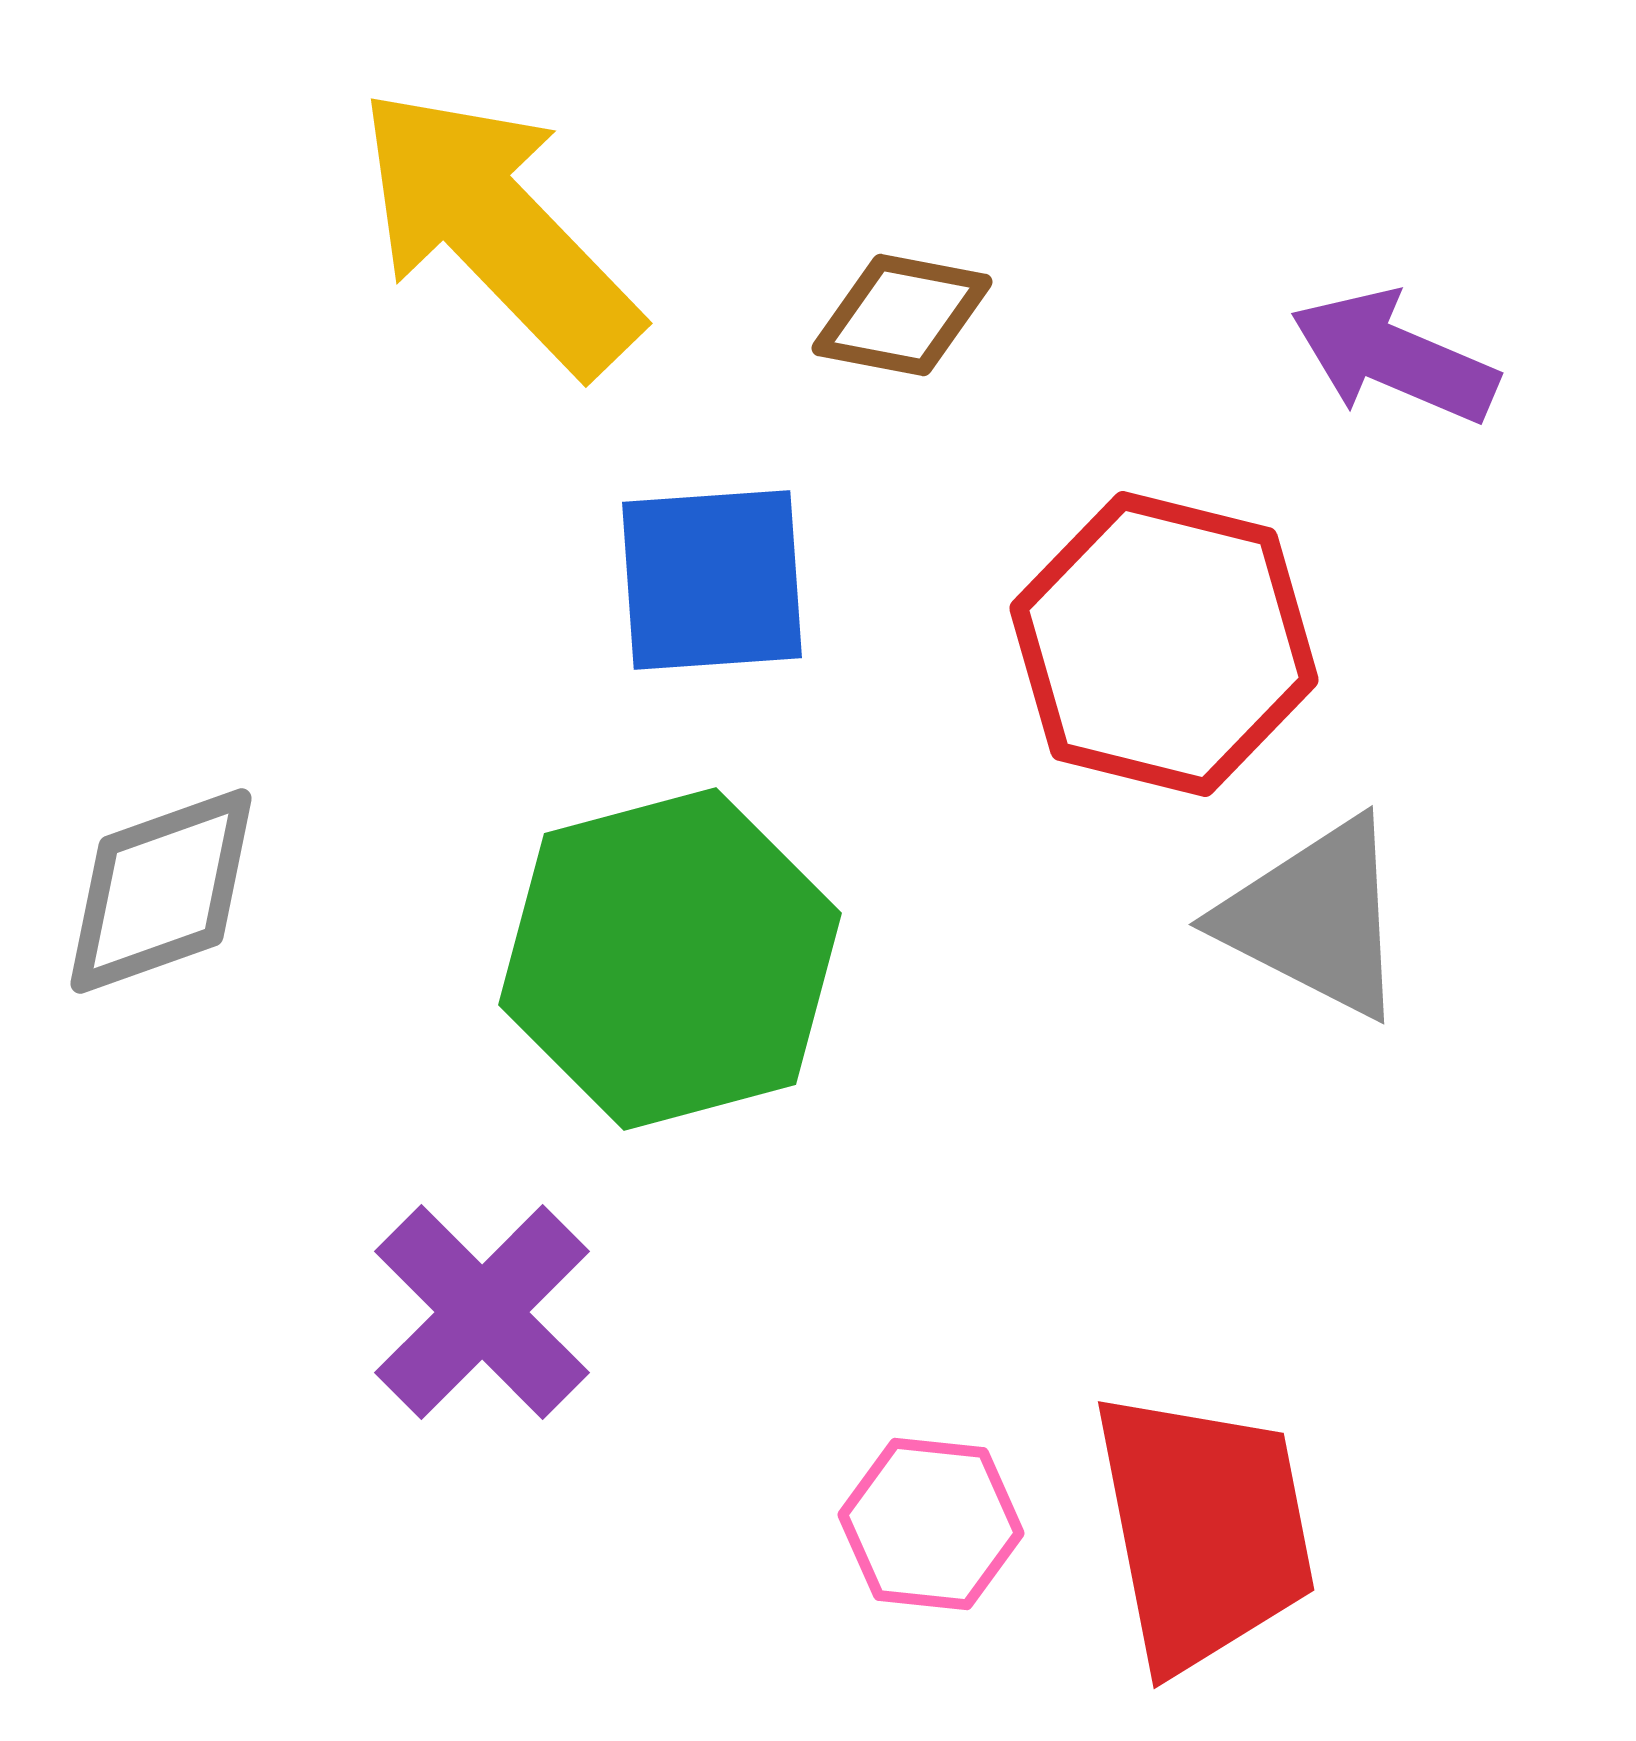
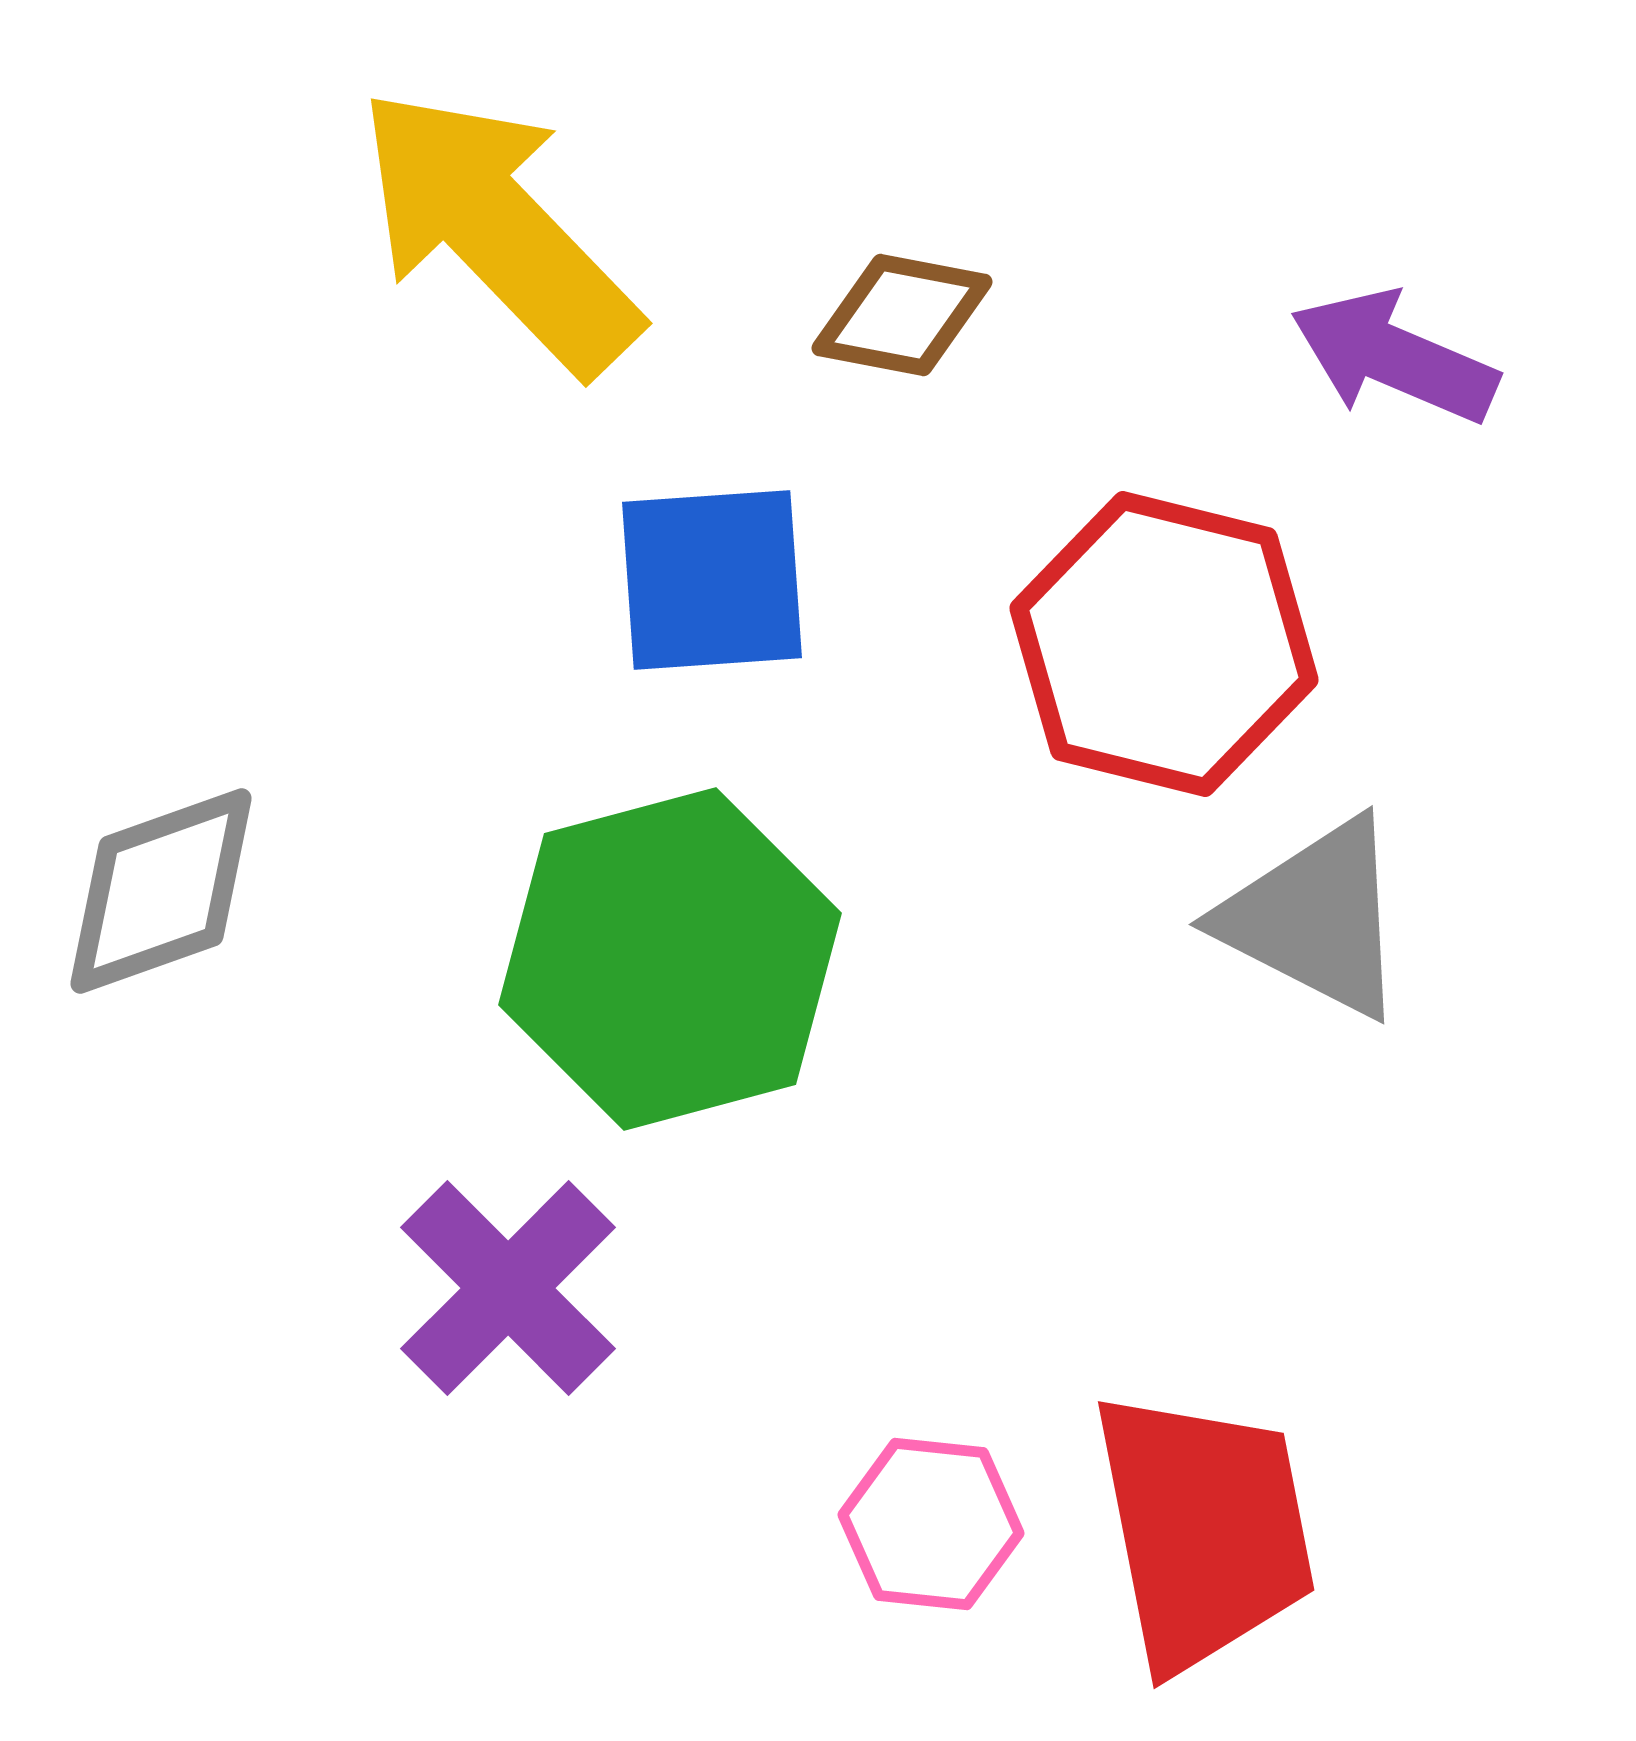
purple cross: moved 26 px right, 24 px up
